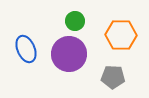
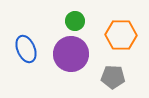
purple circle: moved 2 px right
